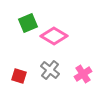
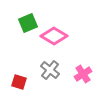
red square: moved 6 px down
